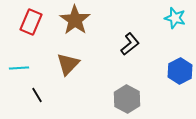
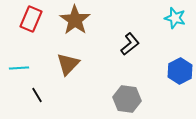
red rectangle: moved 3 px up
gray hexagon: rotated 20 degrees counterclockwise
